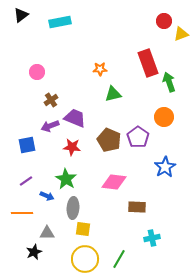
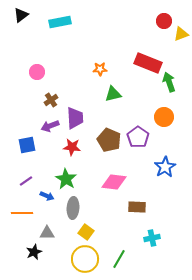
red rectangle: rotated 48 degrees counterclockwise
purple trapezoid: rotated 65 degrees clockwise
yellow square: moved 3 px right, 3 px down; rotated 28 degrees clockwise
